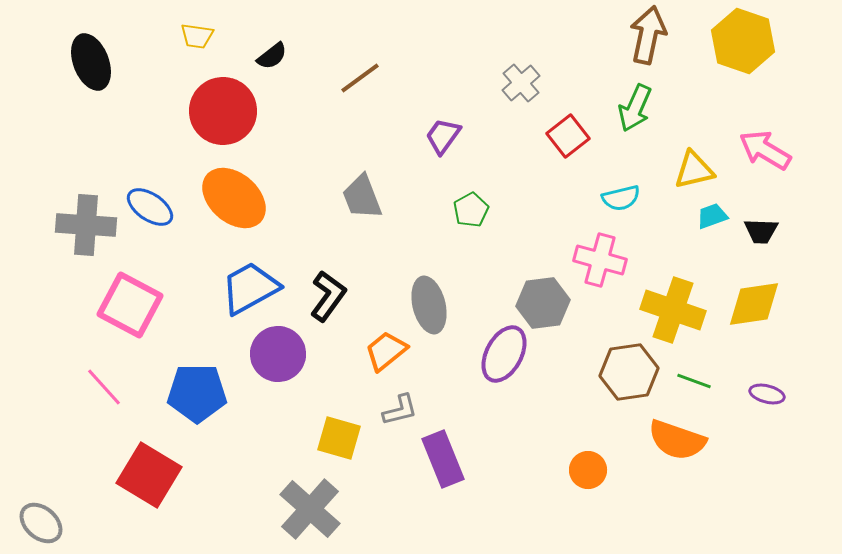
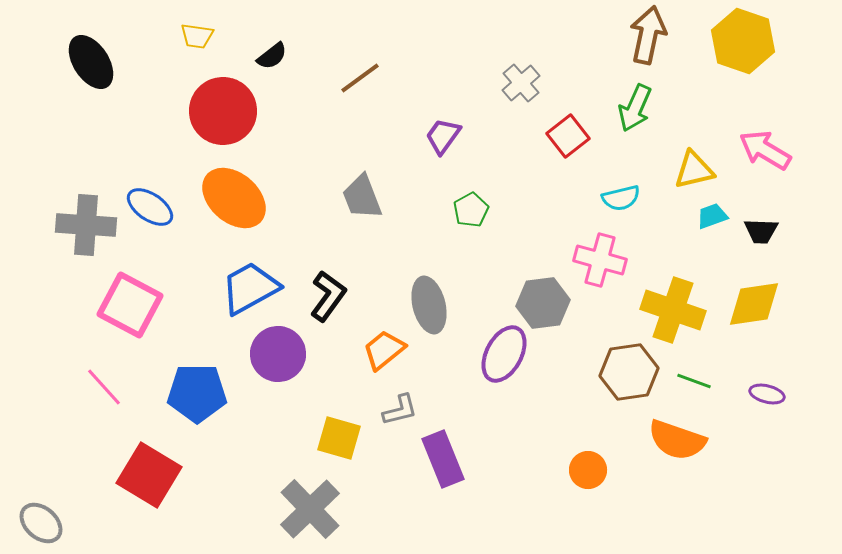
black ellipse at (91, 62): rotated 12 degrees counterclockwise
orange trapezoid at (386, 351): moved 2 px left, 1 px up
gray cross at (310, 509): rotated 4 degrees clockwise
